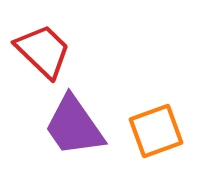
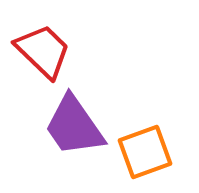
orange square: moved 11 px left, 21 px down
